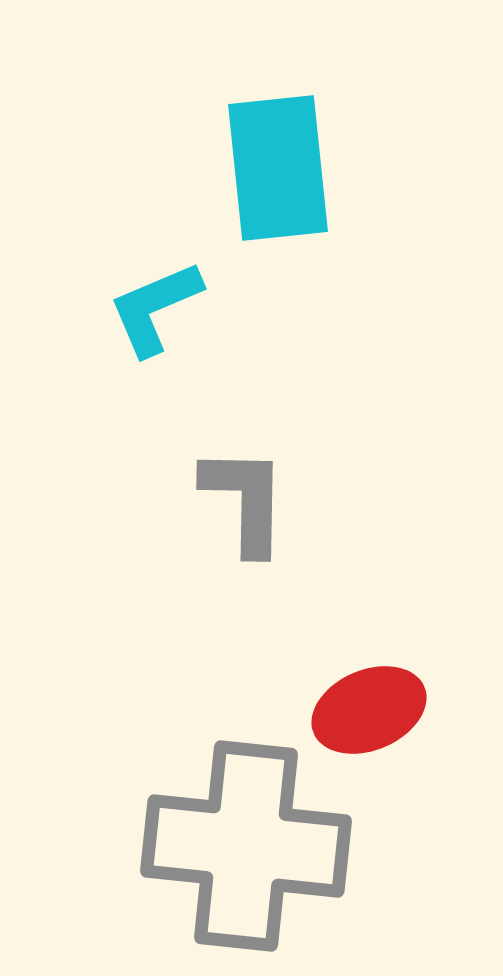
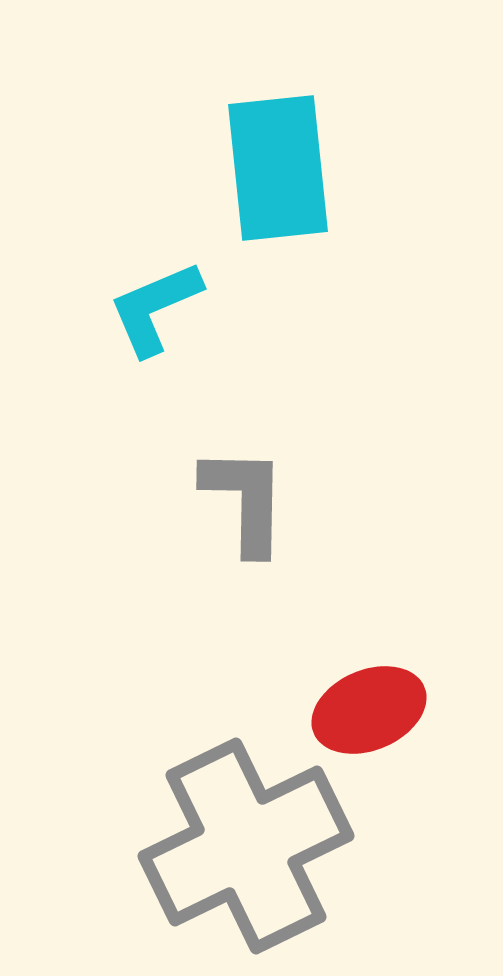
gray cross: rotated 32 degrees counterclockwise
